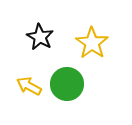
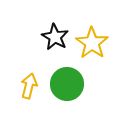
black star: moved 15 px right
yellow arrow: rotated 75 degrees clockwise
